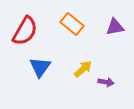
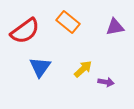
orange rectangle: moved 4 px left, 2 px up
red semicircle: rotated 24 degrees clockwise
